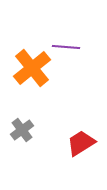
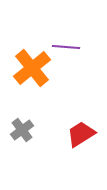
red trapezoid: moved 9 px up
